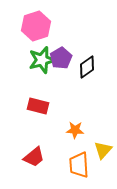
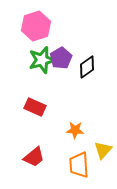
red rectangle: moved 3 px left, 1 px down; rotated 10 degrees clockwise
